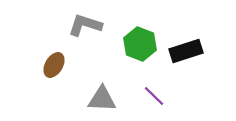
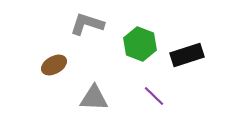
gray L-shape: moved 2 px right, 1 px up
black rectangle: moved 1 px right, 4 px down
brown ellipse: rotated 30 degrees clockwise
gray triangle: moved 8 px left, 1 px up
